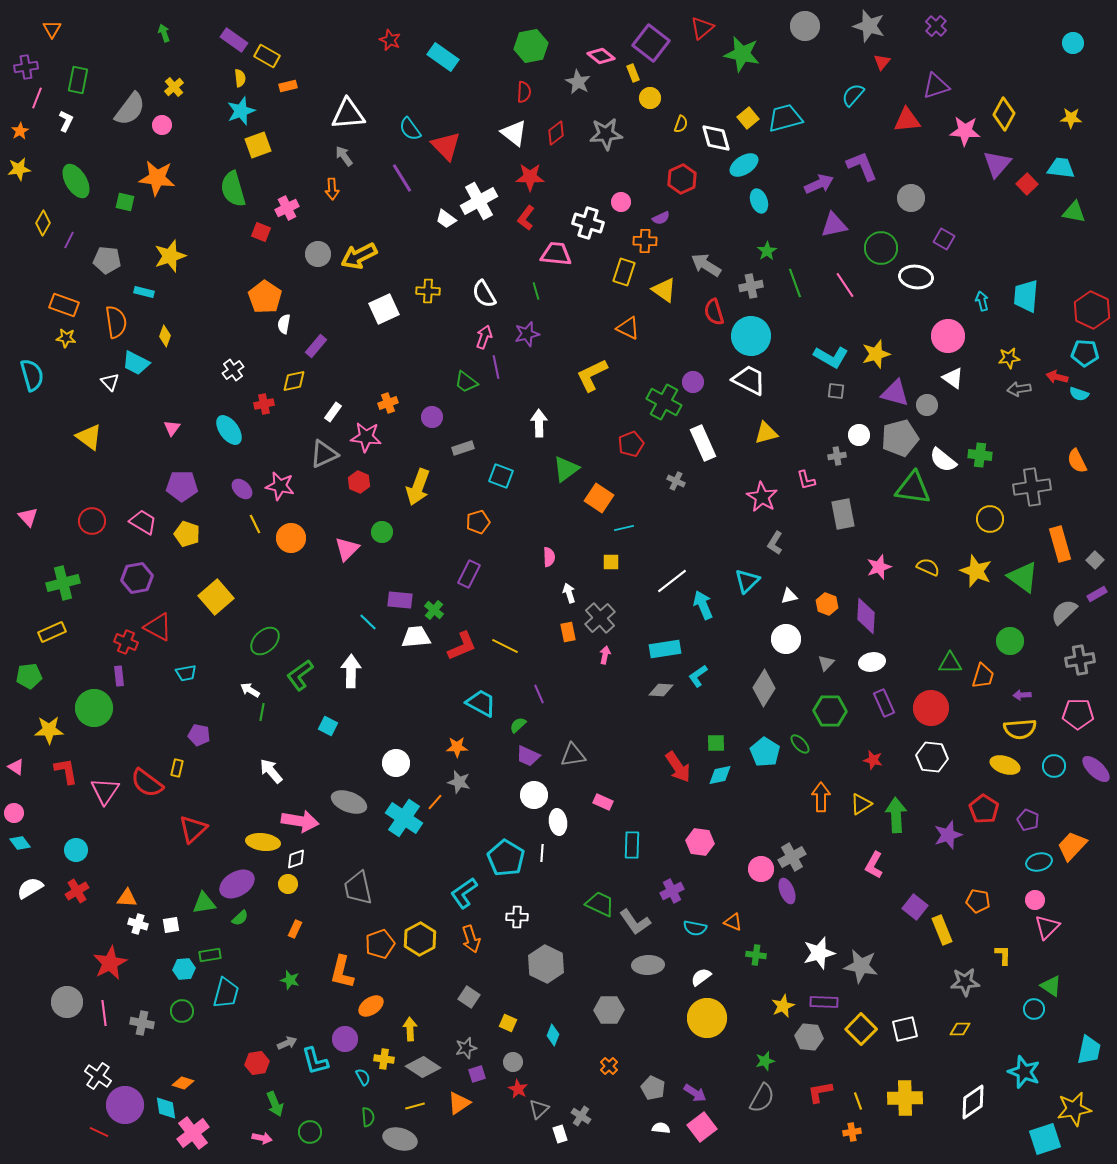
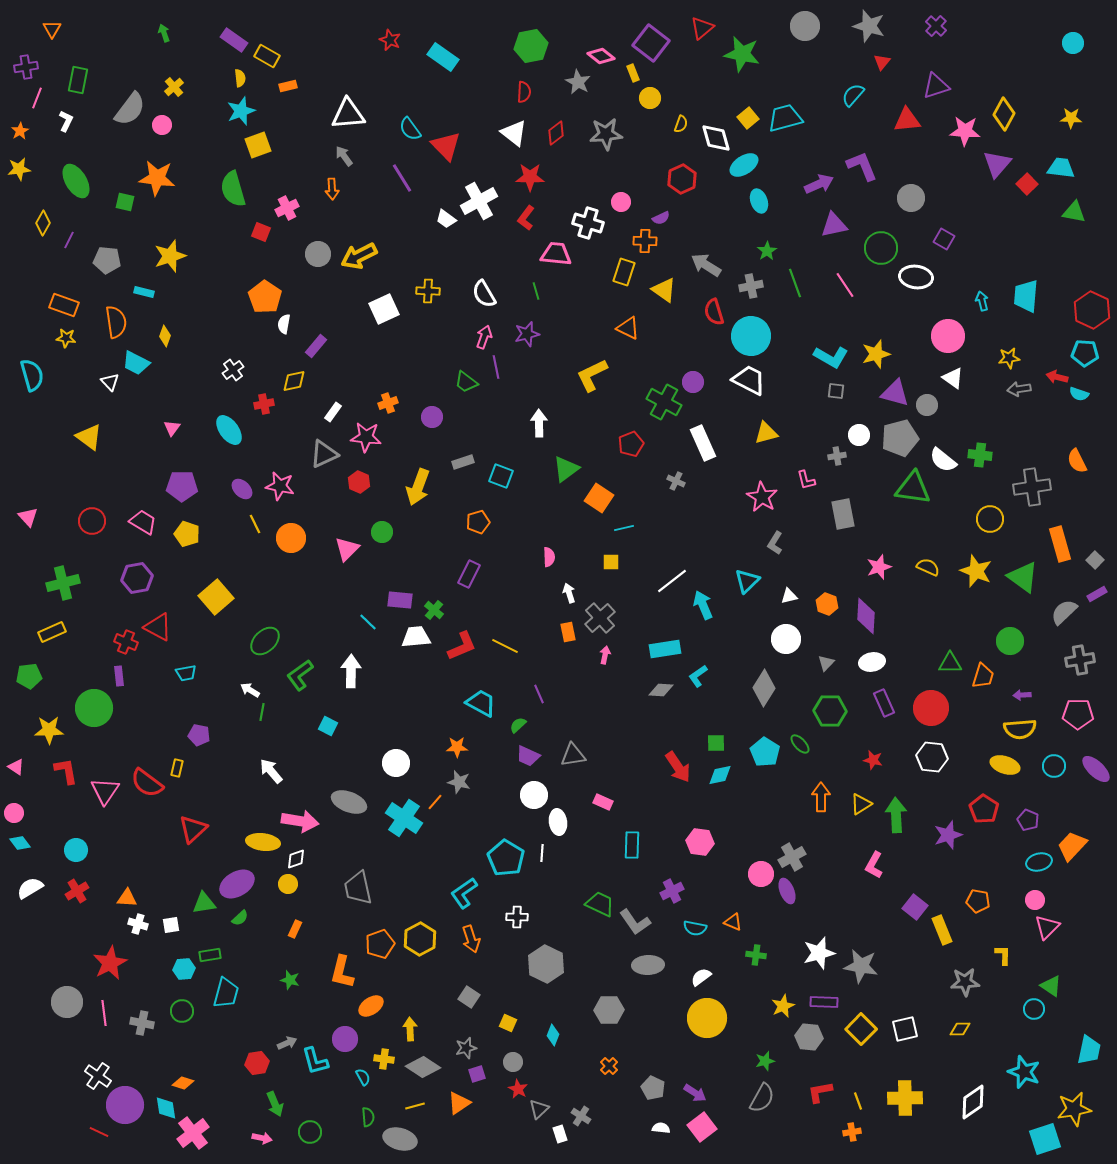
gray rectangle at (463, 448): moved 14 px down
pink circle at (761, 869): moved 5 px down
